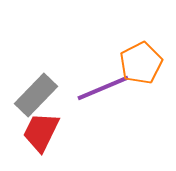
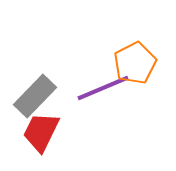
orange pentagon: moved 6 px left
gray rectangle: moved 1 px left, 1 px down
